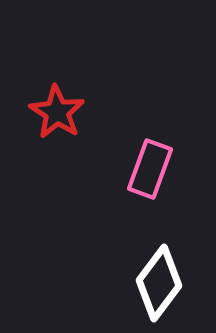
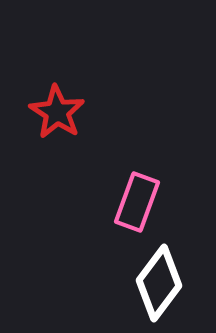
pink rectangle: moved 13 px left, 33 px down
